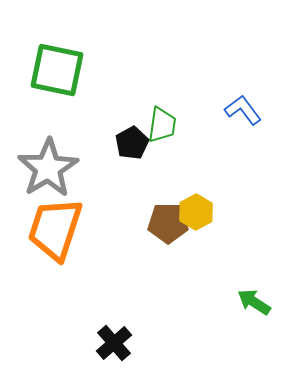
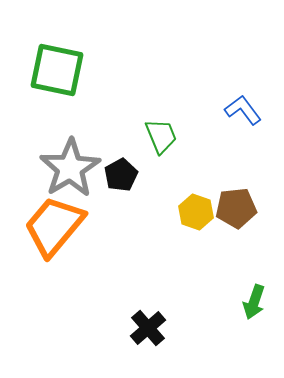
green trapezoid: moved 1 px left, 11 px down; rotated 30 degrees counterclockwise
black pentagon: moved 11 px left, 32 px down
gray star: moved 22 px right
yellow hexagon: rotated 12 degrees counterclockwise
brown pentagon: moved 68 px right, 15 px up; rotated 6 degrees counterclockwise
orange trapezoid: moved 1 px left, 3 px up; rotated 22 degrees clockwise
green arrow: rotated 104 degrees counterclockwise
black cross: moved 34 px right, 15 px up
